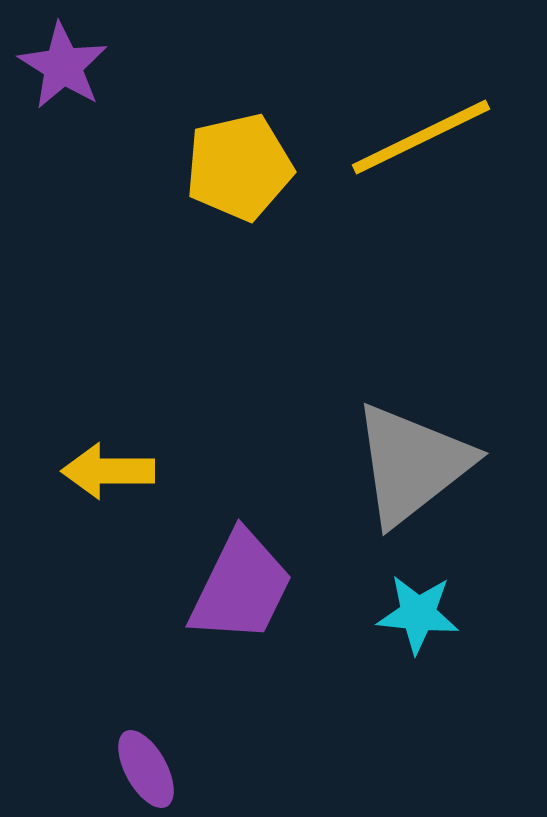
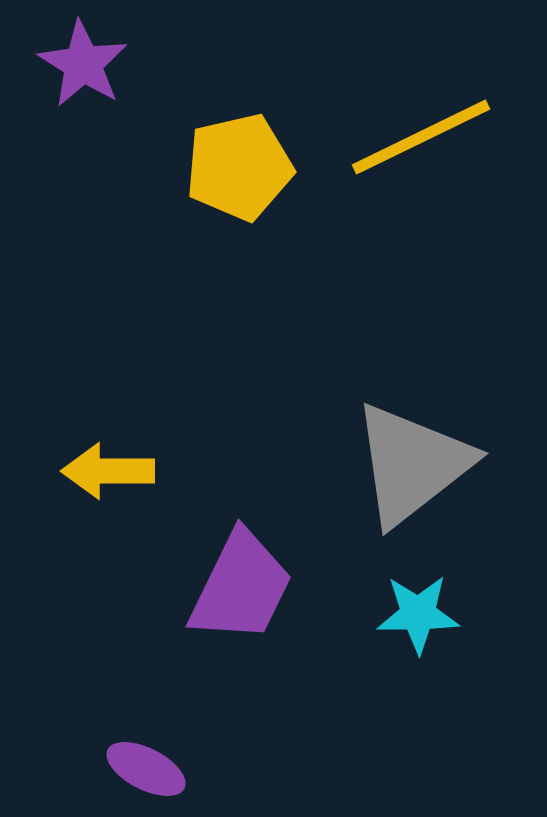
purple star: moved 20 px right, 2 px up
cyan star: rotated 6 degrees counterclockwise
purple ellipse: rotated 34 degrees counterclockwise
